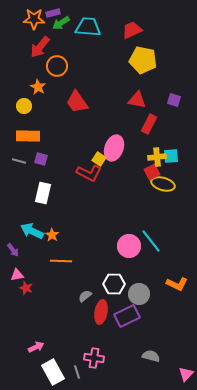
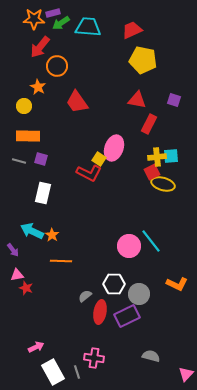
red ellipse at (101, 312): moved 1 px left
